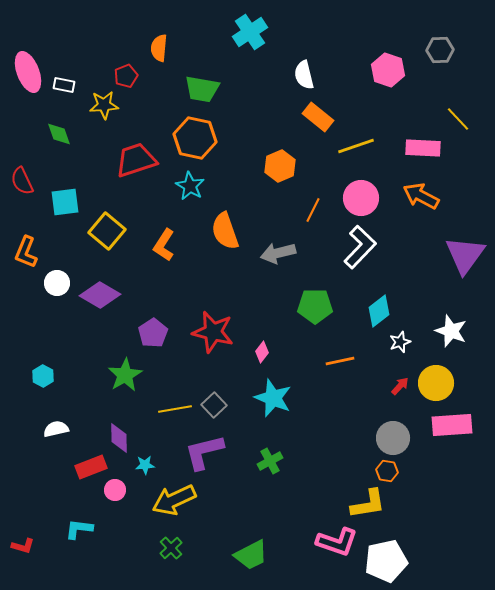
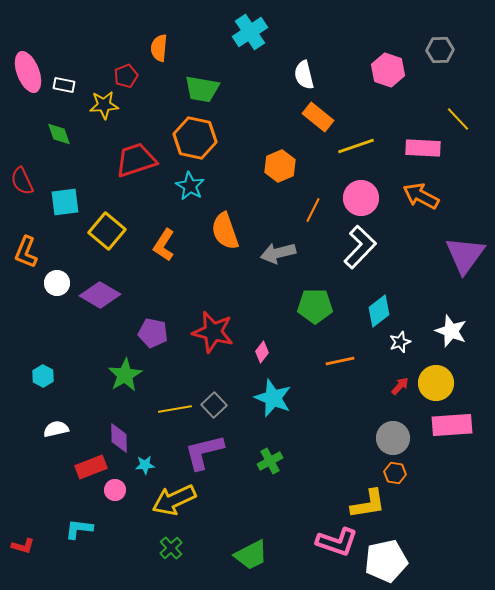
purple pentagon at (153, 333): rotated 28 degrees counterclockwise
orange hexagon at (387, 471): moved 8 px right, 2 px down
